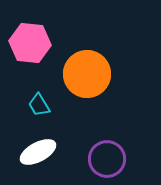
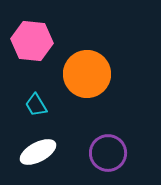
pink hexagon: moved 2 px right, 2 px up
cyan trapezoid: moved 3 px left
purple circle: moved 1 px right, 6 px up
